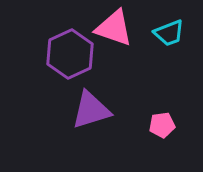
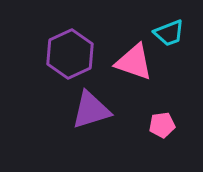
pink triangle: moved 20 px right, 34 px down
